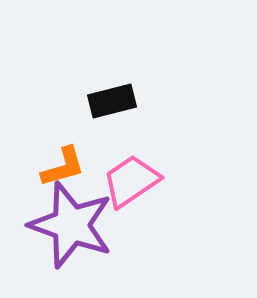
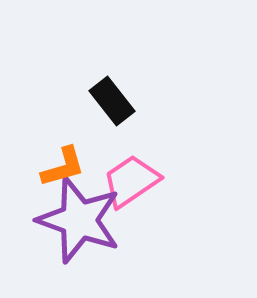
black rectangle: rotated 66 degrees clockwise
purple star: moved 8 px right, 5 px up
